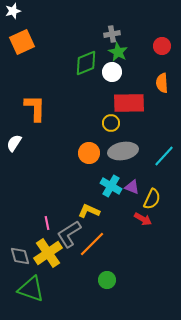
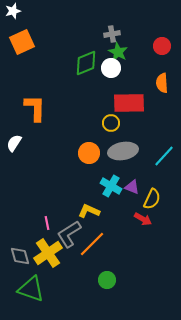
white circle: moved 1 px left, 4 px up
